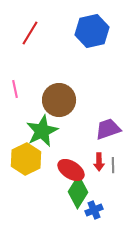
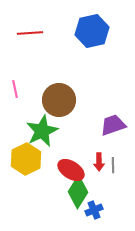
red line: rotated 55 degrees clockwise
purple trapezoid: moved 5 px right, 4 px up
